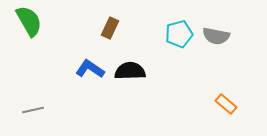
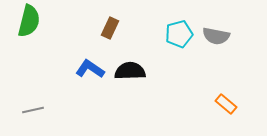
green semicircle: rotated 44 degrees clockwise
